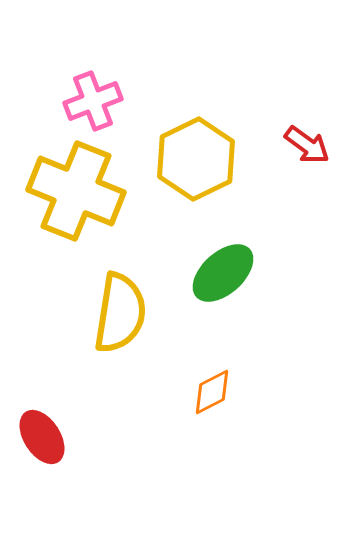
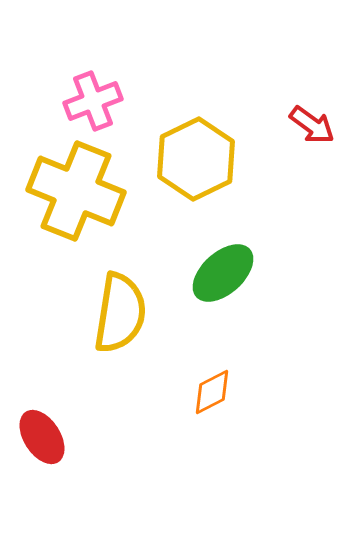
red arrow: moved 5 px right, 20 px up
